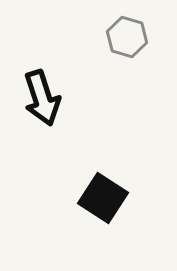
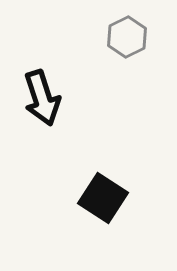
gray hexagon: rotated 18 degrees clockwise
